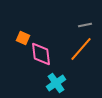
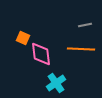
orange line: rotated 52 degrees clockwise
